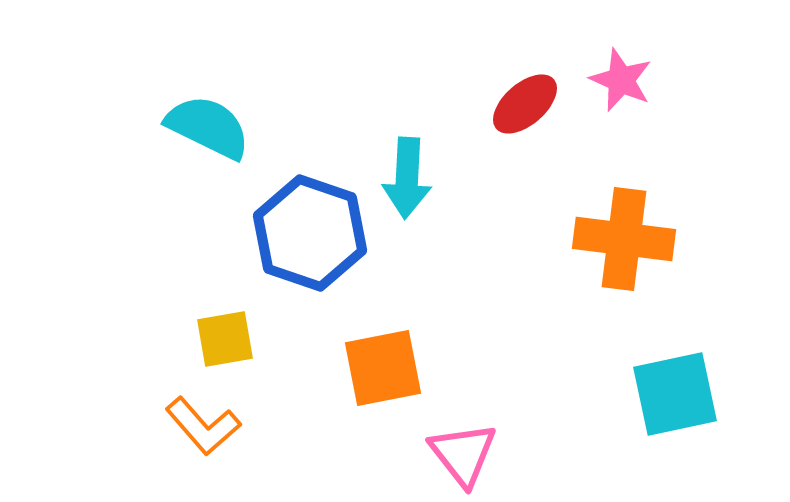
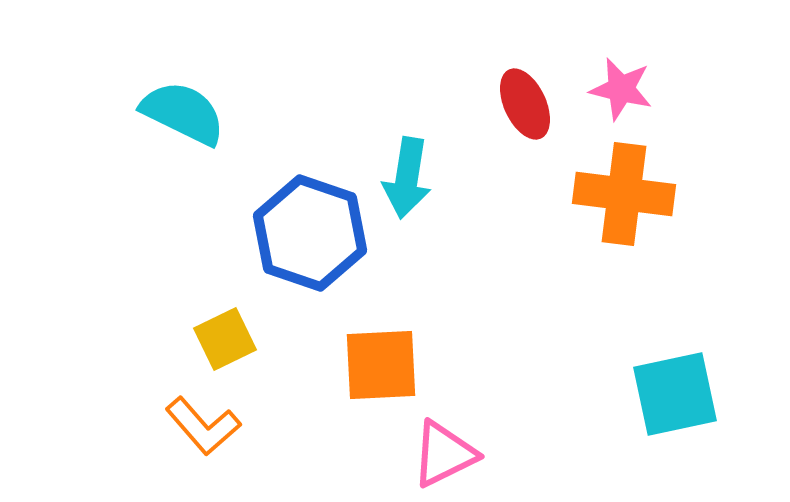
pink star: moved 9 px down; rotated 10 degrees counterclockwise
red ellipse: rotated 74 degrees counterclockwise
cyan semicircle: moved 25 px left, 14 px up
cyan arrow: rotated 6 degrees clockwise
orange cross: moved 45 px up
yellow square: rotated 16 degrees counterclockwise
orange square: moved 2 px left, 3 px up; rotated 8 degrees clockwise
pink triangle: moved 19 px left; rotated 42 degrees clockwise
